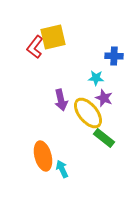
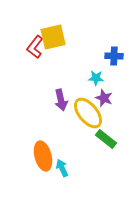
green rectangle: moved 2 px right, 1 px down
cyan arrow: moved 1 px up
